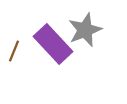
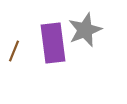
purple rectangle: moved 1 px up; rotated 36 degrees clockwise
